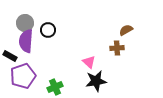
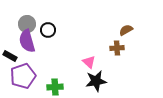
gray circle: moved 2 px right, 1 px down
purple semicircle: moved 1 px right; rotated 20 degrees counterclockwise
green cross: rotated 21 degrees clockwise
